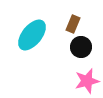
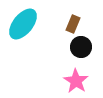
cyan ellipse: moved 9 px left, 11 px up
pink star: moved 11 px left; rotated 25 degrees counterclockwise
